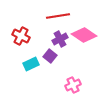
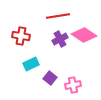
red cross: rotated 18 degrees counterclockwise
purple square: moved 22 px down
pink cross: rotated 14 degrees clockwise
